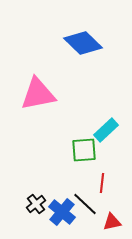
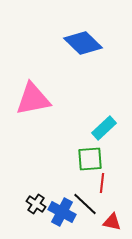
pink triangle: moved 5 px left, 5 px down
cyan rectangle: moved 2 px left, 2 px up
green square: moved 6 px right, 9 px down
black cross: rotated 18 degrees counterclockwise
blue cross: rotated 12 degrees counterclockwise
red triangle: rotated 24 degrees clockwise
